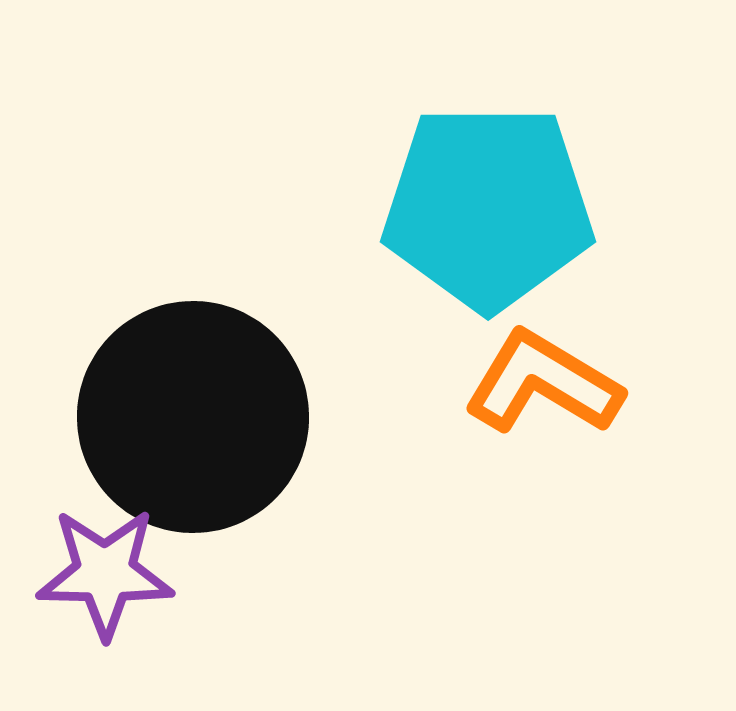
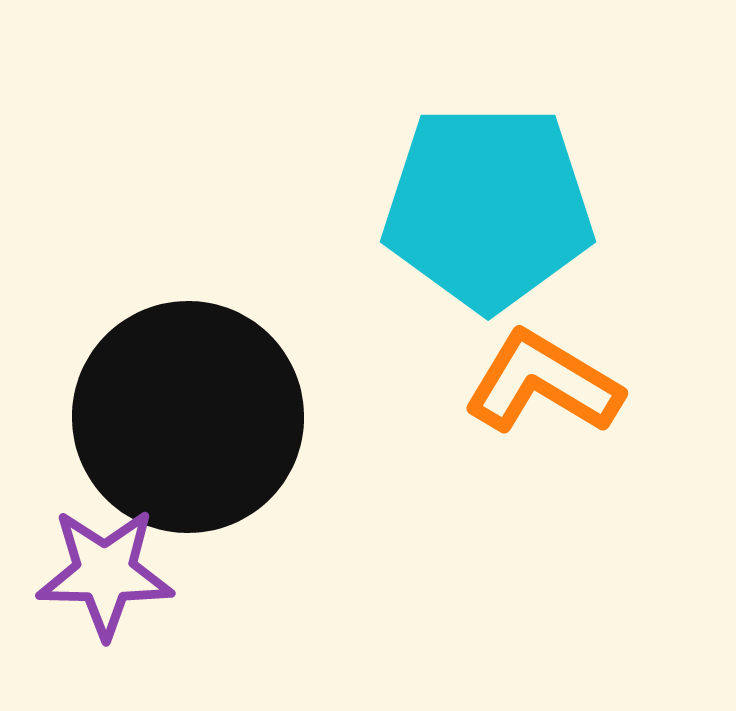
black circle: moved 5 px left
